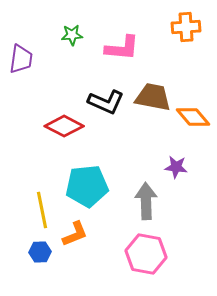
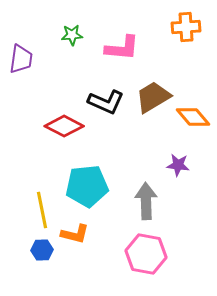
brown trapezoid: rotated 42 degrees counterclockwise
purple star: moved 2 px right, 2 px up
orange L-shape: rotated 36 degrees clockwise
blue hexagon: moved 2 px right, 2 px up
